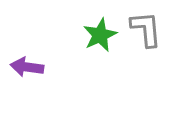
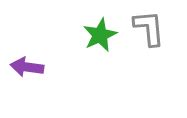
gray L-shape: moved 3 px right, 1 px up
